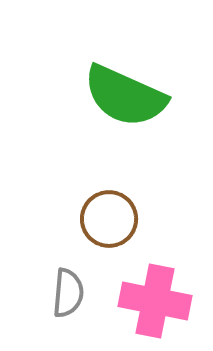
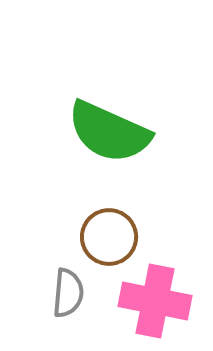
green semicircle: moved 16 px left, 36 px down
brown circle: moved 18 px down
